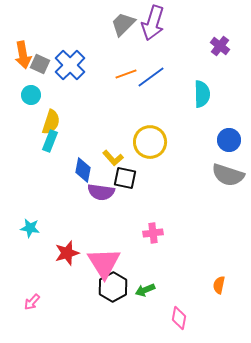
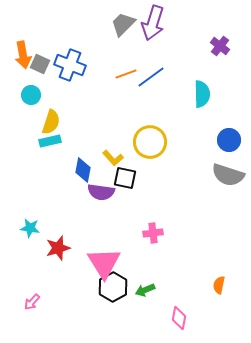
blue cross: rotated 24 degrees counterclockwise
cyan rectangle: rotated 55 degrees clockwise
red star: moved 9 px left, 5 px up
